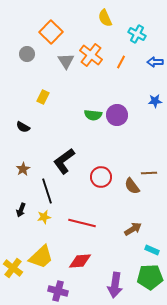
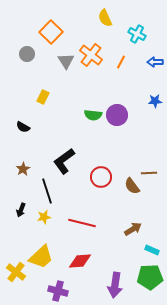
yellow cross: moved 3 px right, 4 px down
